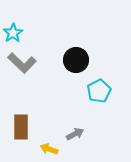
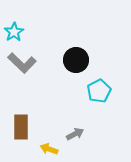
cyan star: moved 1 px right, 1 px up
